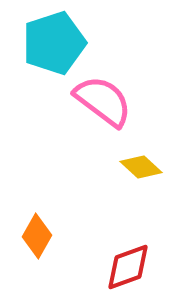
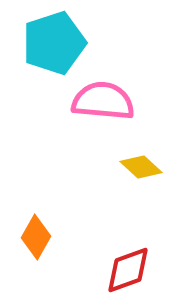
pink semicircle: rotated 32 degrees counterclockwise
orange diamond: moved 1 px left, 1 px down
red diamond: moved 3 px down
